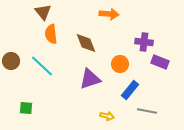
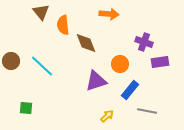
brown triangle: moved 2 px left
orange semicircle: moved 12 px right, 9 px up
purple cross: rotated 12 degrees clockwise
purple rectangle: rotated 30 degrees counterclockwise
purple triangle: moved 6 px right, 2 px down
yellow arrow: rotated 56 degrees counterclockwise
